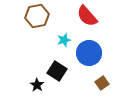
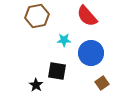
cyan star: rotated 16 degrees clockwise
blue circle: moved 2 px right
black square: rotated 24 degrees counterclockwise
black star: moved 1 px left
